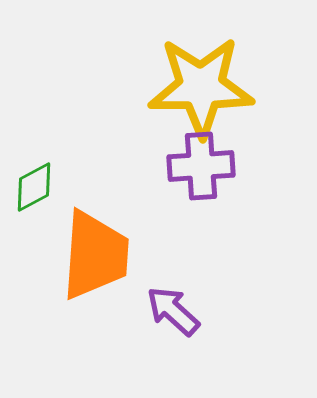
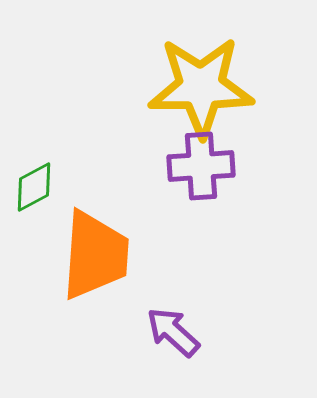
purple arrow: moved 21 px down
